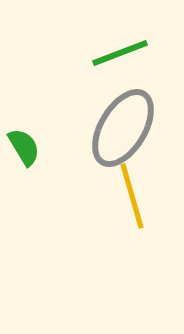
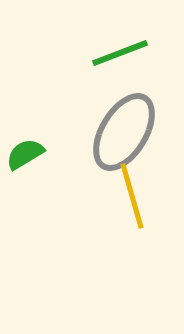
gray ellipse: moved 1 px right, 4 px down
green semicircle: moved 1 px right, 7 px down; rotated 90 degrees counterclockwise
